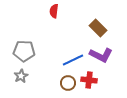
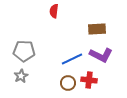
brown rectangle: moved 1 px left, 1 px down; rotated 48 degrees counterclockwise
blue line: moved 1 px left, 1 px up
